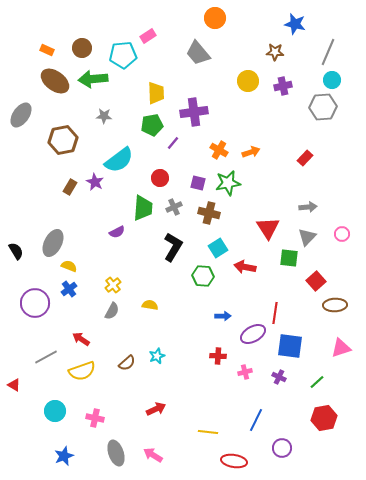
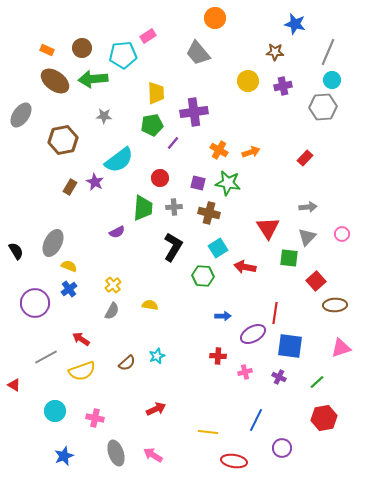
green star at (228, 183): rotated 20 degrees clockwise
gray cross at (174, 207): rotated 21 degrees clockwise
